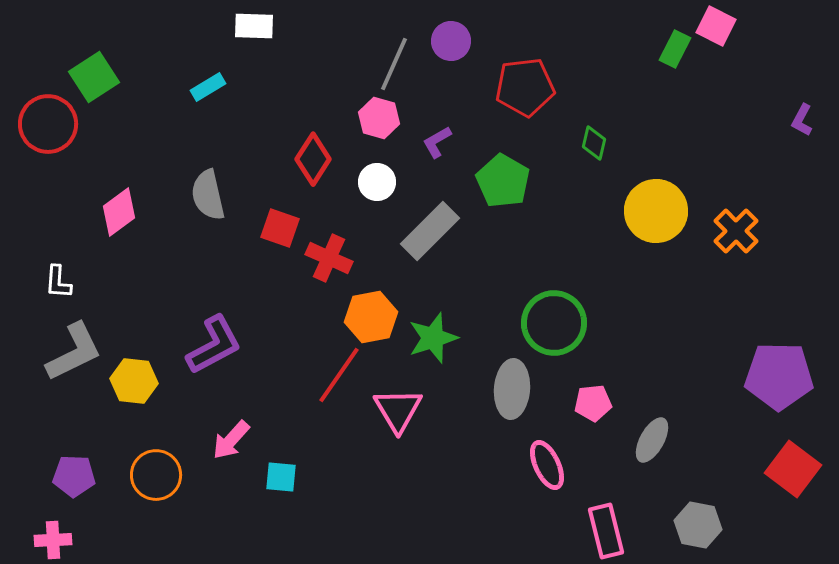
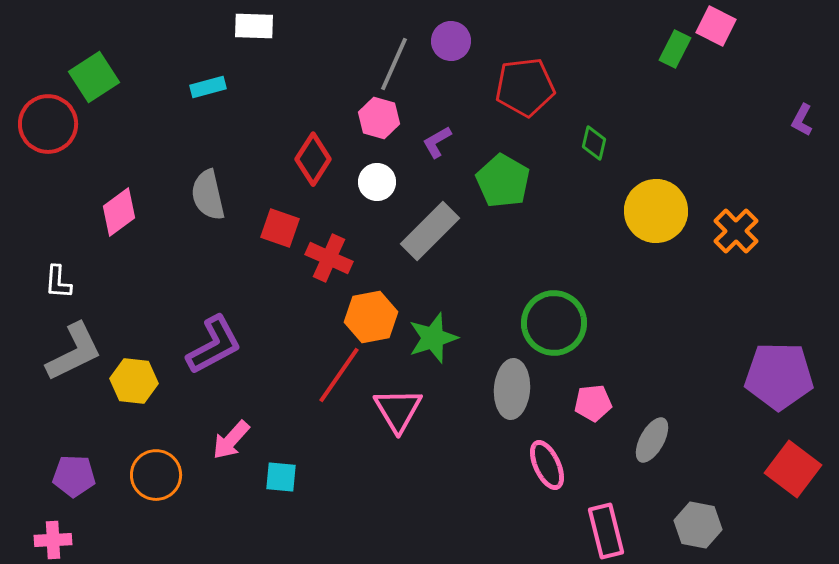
cyan rectangle at (208, 87): rotated 16 degrees clockwise
